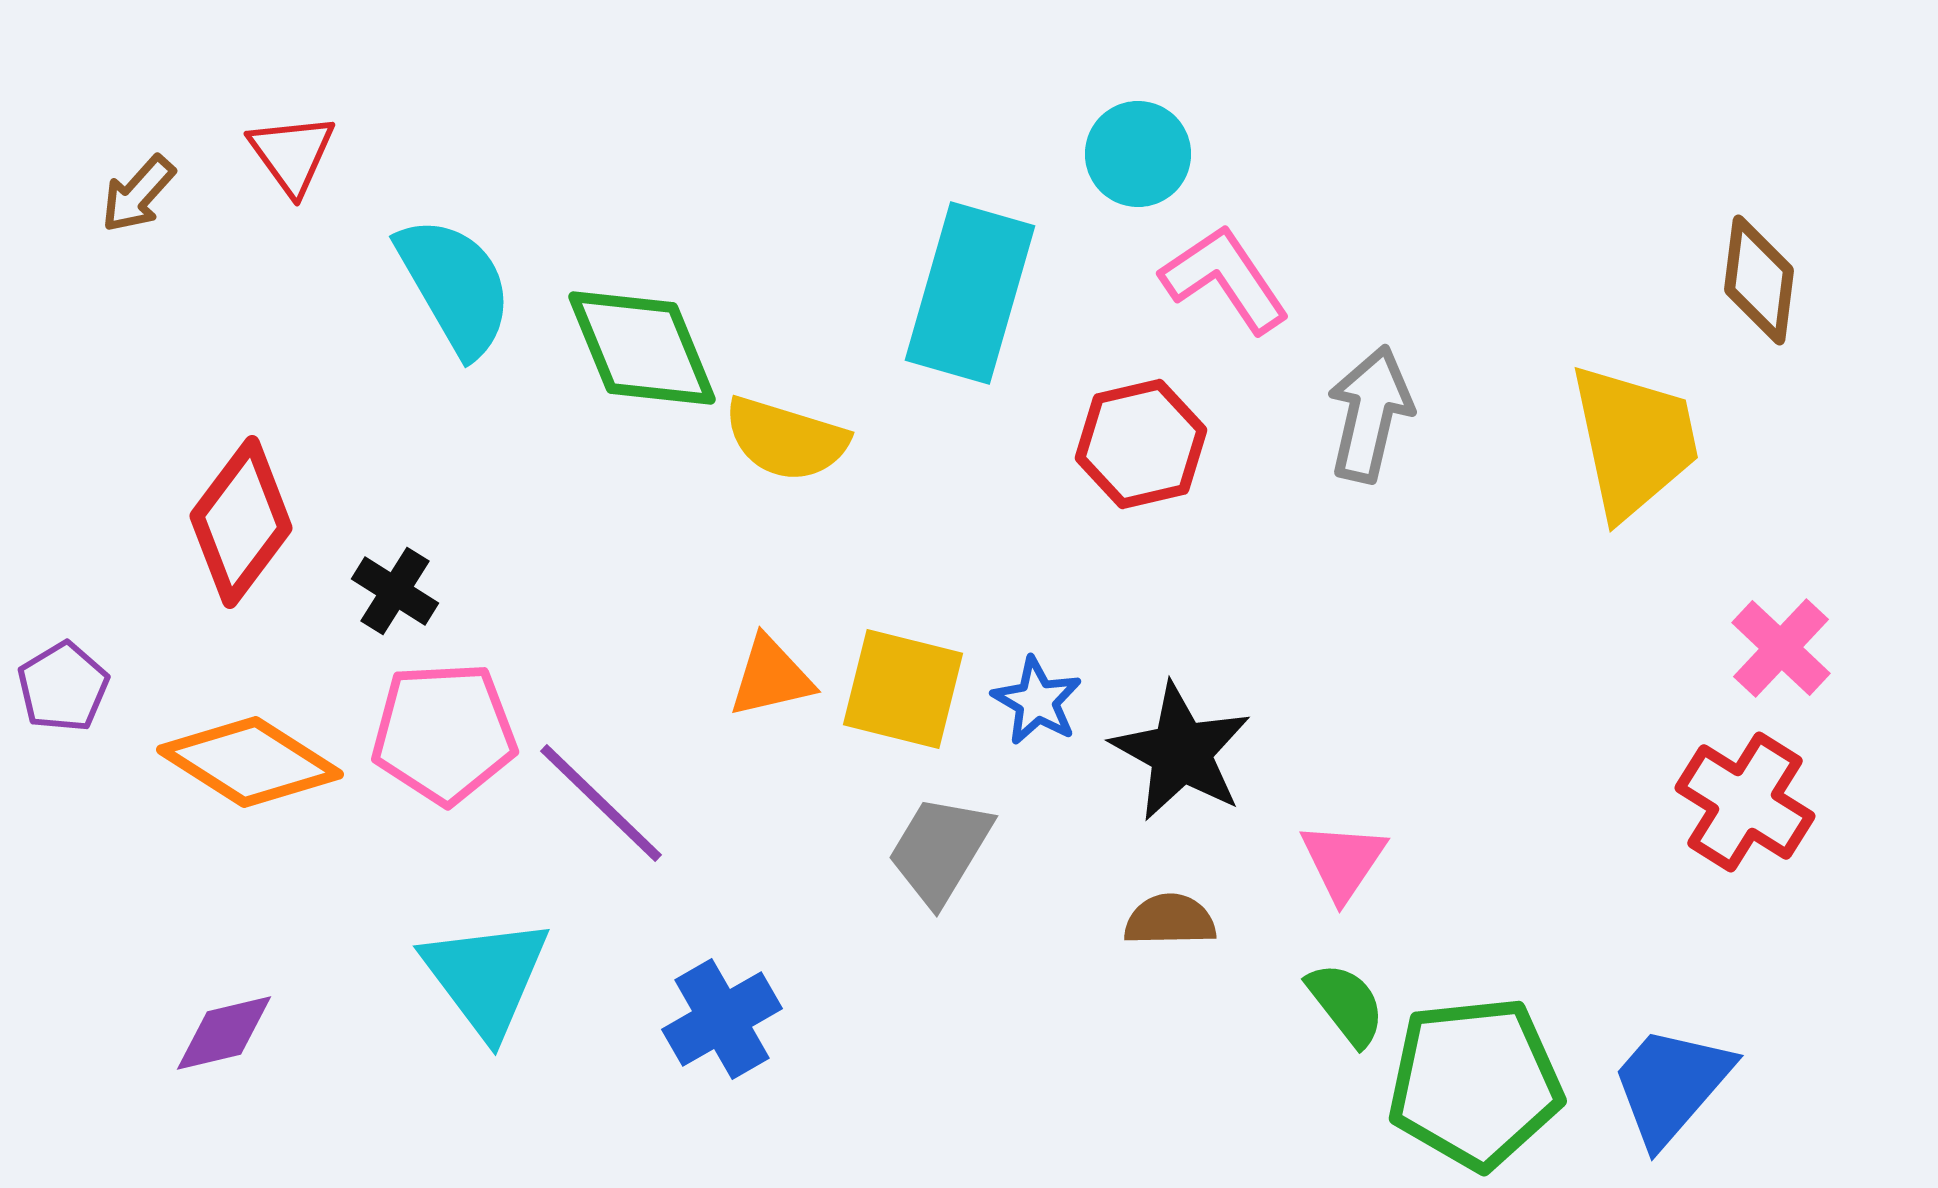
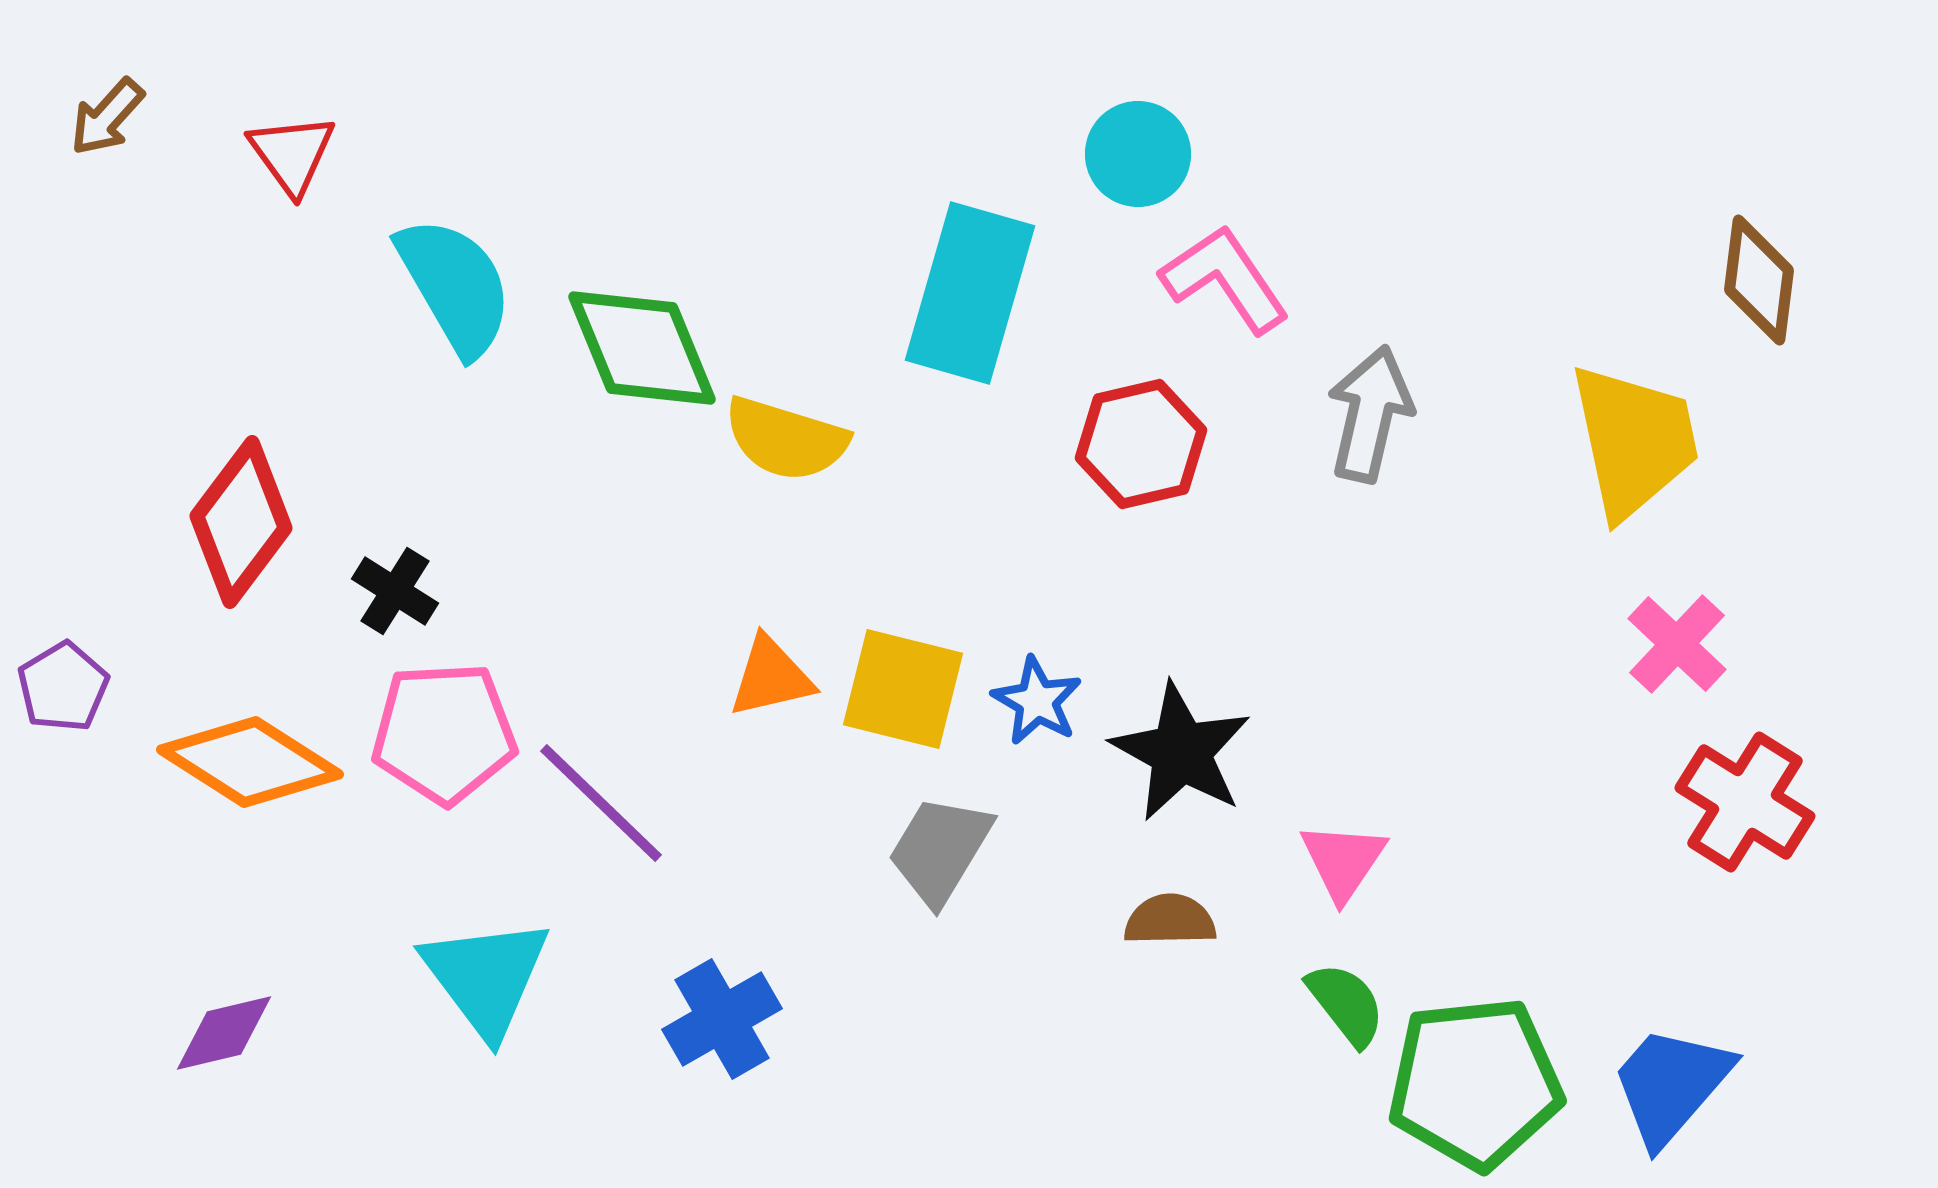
brown arrow: moved 31 px left, 77 px up
pink cross: moved 104 px left, 4 px up
